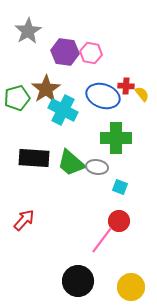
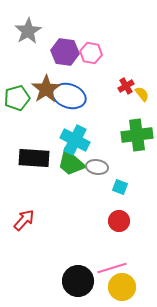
red cross: rotated 35 degrees counterclockwise
blue ellipse: moved 34 px left
cyan cross: moved 12 px right, 30 px down
green cross: moved 21 px right, 3 px up; rotated 8 degrees counterclockwise
pink line: moved 10 px right, 28 px down; rotated 36 degrees clockwise
yellow circle: moved 9 px left
